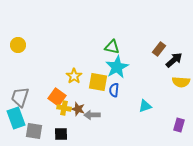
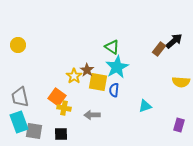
green triangle: rotated 21 degrees clockwise
black arrow: moved 19 px up
gray trapezoid: rotated 30 degrees counterclockwise
brown star: moved 9 px right, 39 px up; rotated 16 degrees clockwise
cyan rectangle: moved 3 px right, 4 px down
